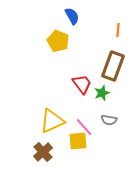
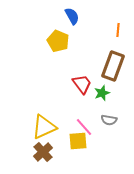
yellow triangle: moved 8 px left, 6 px down
